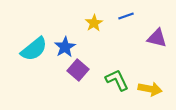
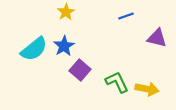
yellow star: moved 28 px left, 11 px up
blue star: moved 1 px left, 1 px up
purple square: moved 2 px right
green L-shape: moved 2 px down
yellow arrow: moved 3 px left
